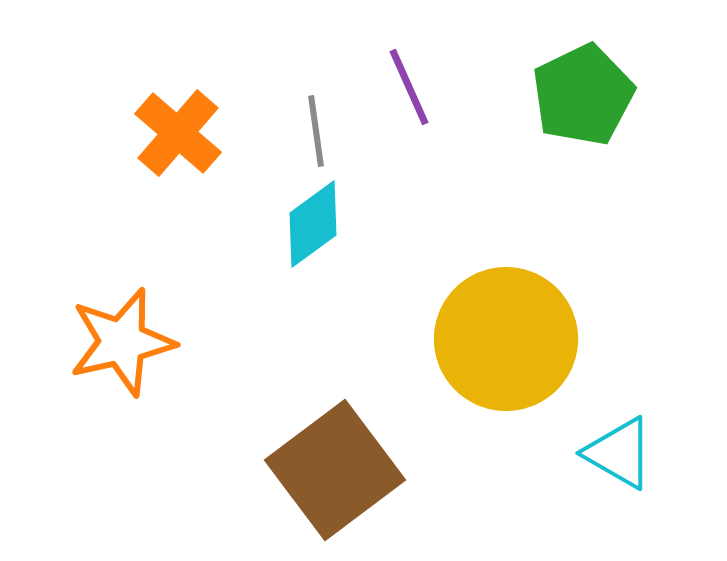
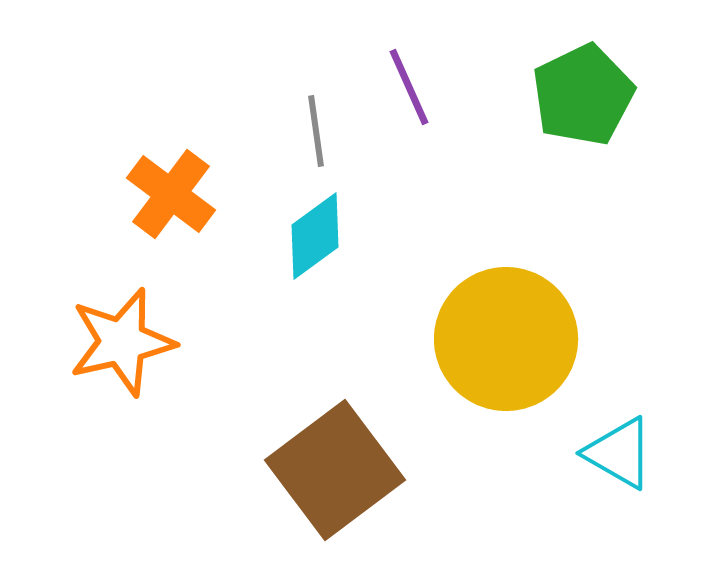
orange cross: moved 7 px left, 61 px down; rotated 4 degrees counterclockwise
cyan diamond: moved 2 px right, 12 px down
